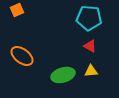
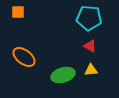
orange square: moved 1 px right, 2 px down; rotated 24 degrees clockwise
orange ellipse: moved 2 px right, 1 px down
yellow triangle: moved 1 px up
